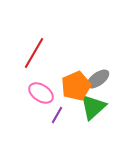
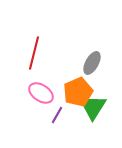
red line: rotated 16 degrees counterclockwise
gray ellipse: moved 6 px left, 16 px up; rotated 25 degrees counterclockwise
orange pentagon: moved 2 px right, 6 px down
green triangle: rotated 16 degrees counterclockwise
